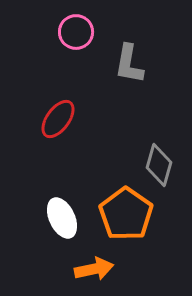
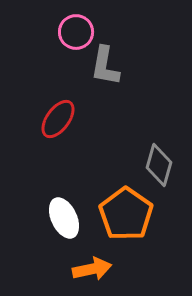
gray L-shape: moved 24 px left, 2 px down
white ellipse: moved 2 px right
orange arrow: moved 2 px left
